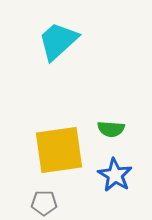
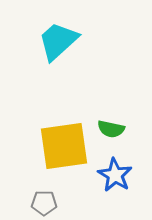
green semicircle: rotated 8 degrees clockwise
yellow square: moved 5 px right, 4 px up
